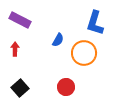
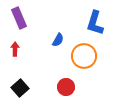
purple rectangle: moved 1 px left, 2 px up; rotated 40 degrees clockwise
orange circle: moved 3 px down
